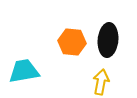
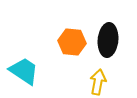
cyan trapezoid: rotated 44 degrees clockwise
yellow arrow: moved 3 px left
